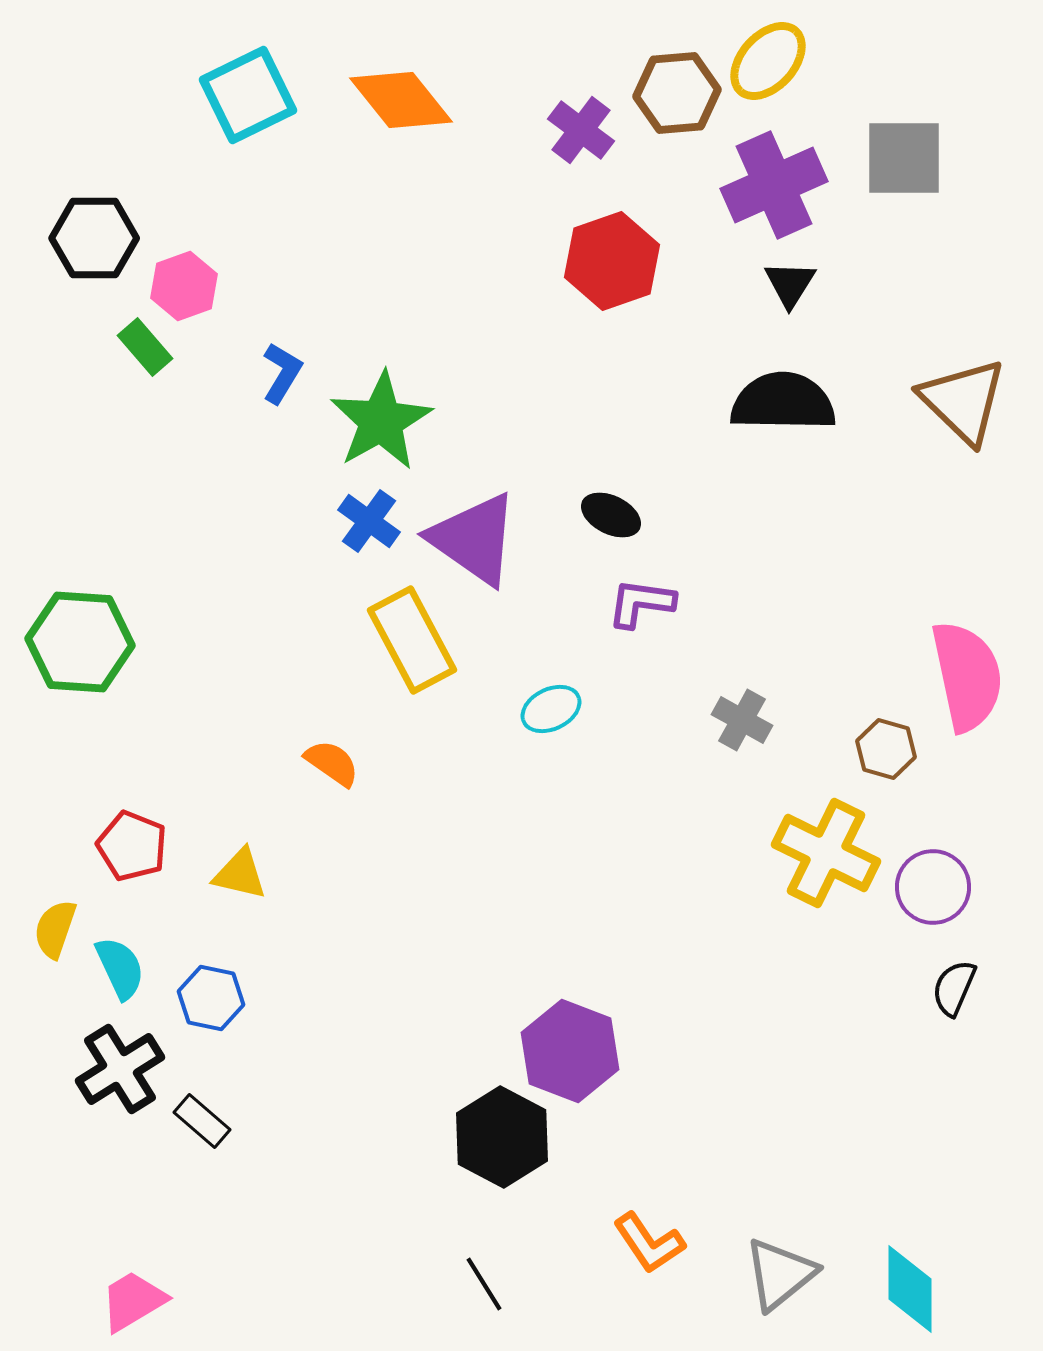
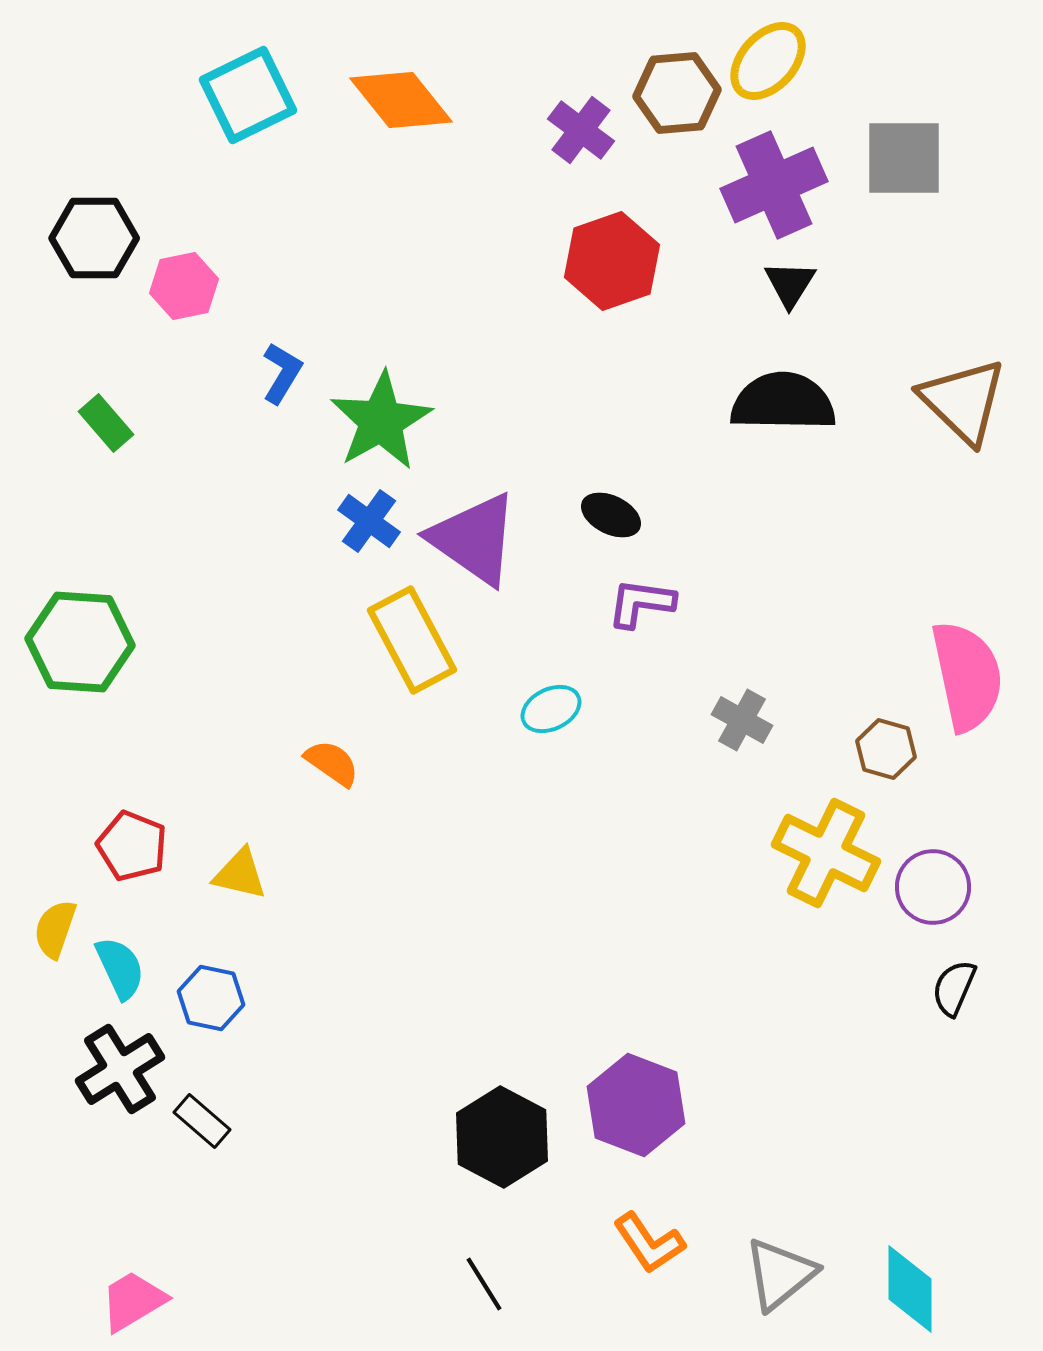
pink hexagon at (184, 286): rotated 8 degrees clockwise
green rectangle at (145, 347): moved 39 px left, 76 px down
purple hexagon at (570, 1051): moved 66 px right, 54 px down
